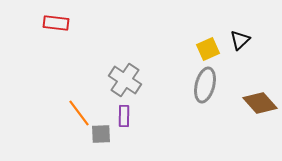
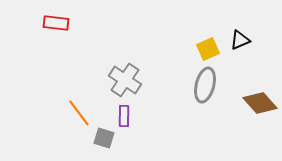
black triangle: rotated 20 degrees clockwise
gray square: moved 3 px right, 4 px down; rotated 20 degrees clockwise
